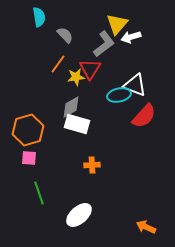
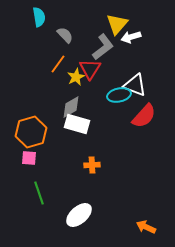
gray L-shape: moved 1 px left, 3 px down
yellow star: rotated 18 degrees counterclockwise
orange hexagon: moved 3 px right, 2 px down
